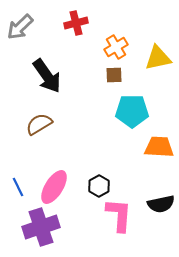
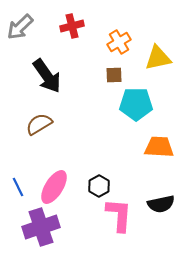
red cross: moved 4 px left, 3 px down
orange cross: moved 3 px right, 5 px up
cyan pentagon: moved 4 px right, 7 px up
